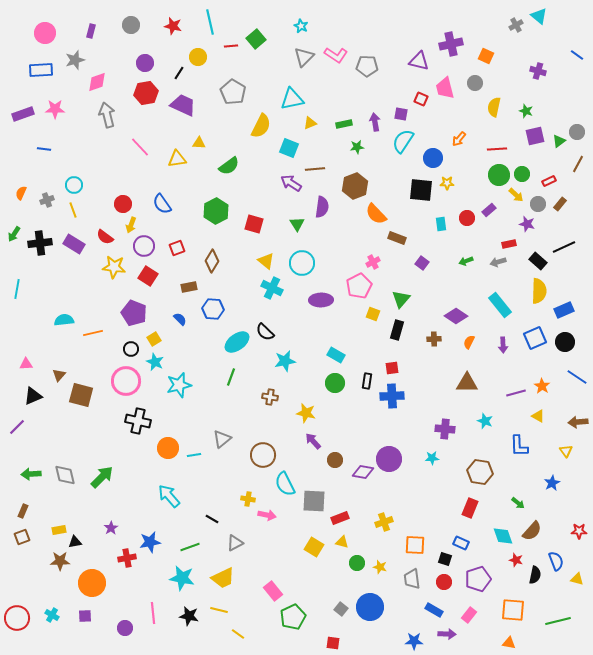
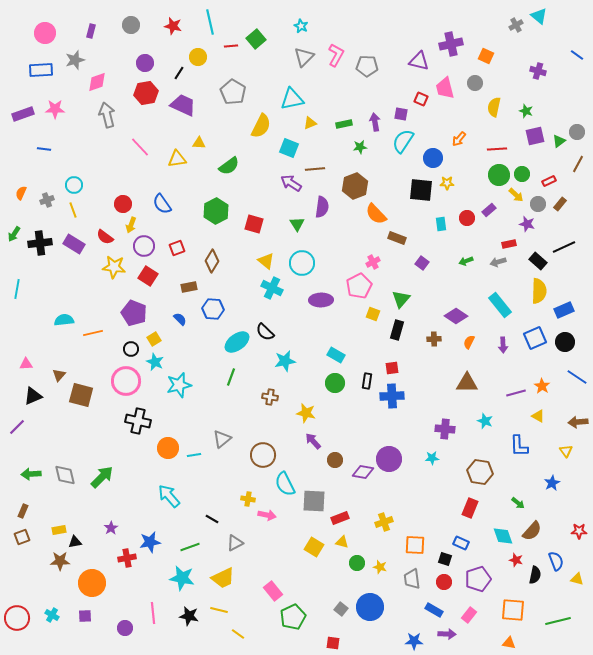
pink L-shape at (336, 55): rotated 95 degrees counterclockwise
green star at (357, 147): moved 3 px right
